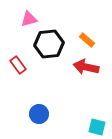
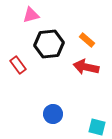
pink triangle: moved 2 px right, 4 px up
blue circle: moved 14 px right
